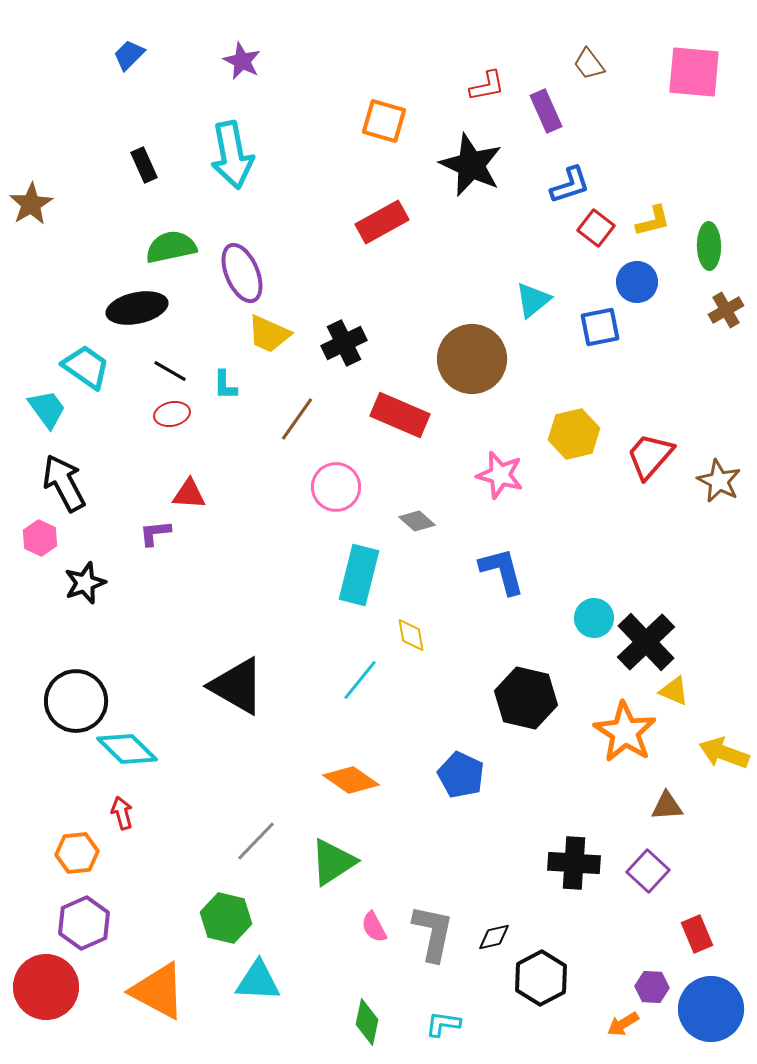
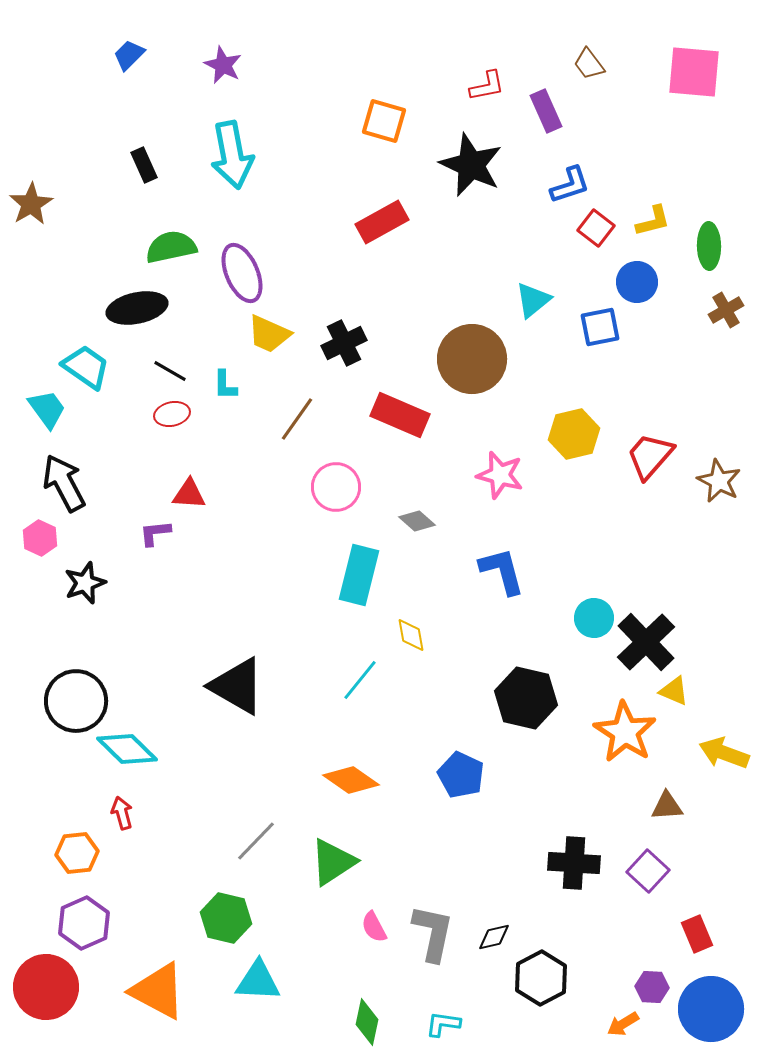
purple star at (242, 61): moved 19 px left, 4 px down
